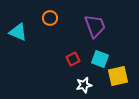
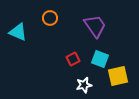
purple trapezoid: rotated 15 degrees counterclockwise
